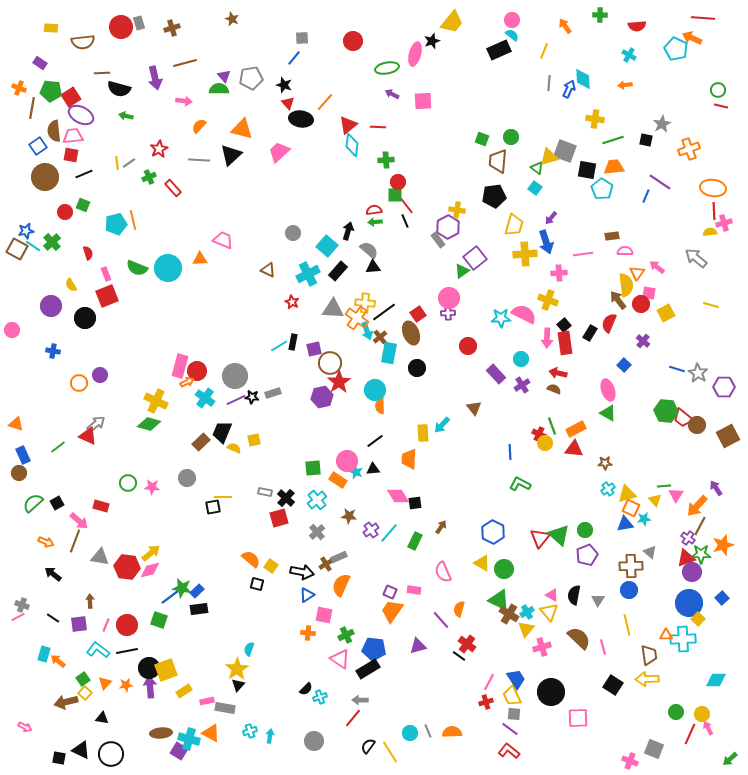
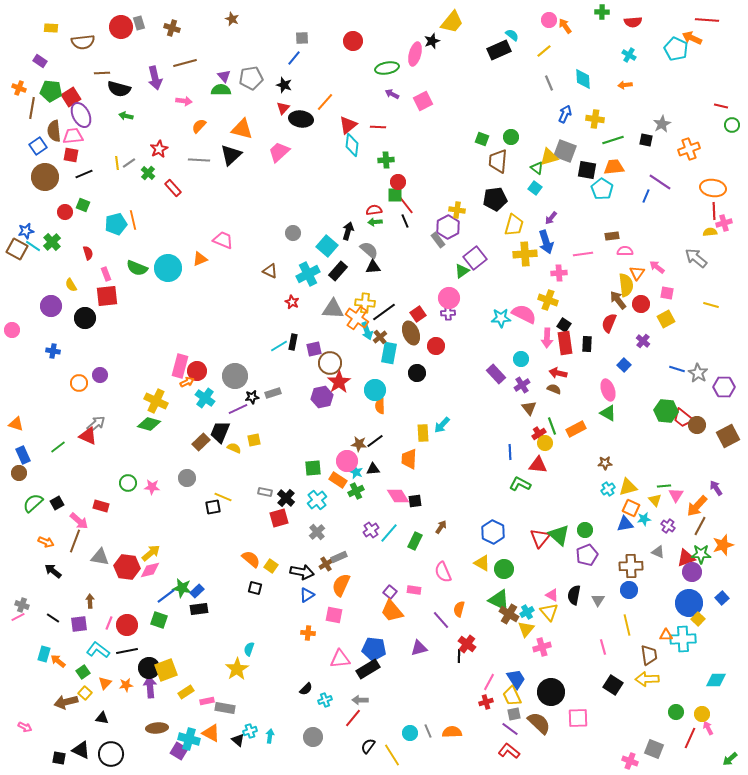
green cross at (600, 15): moved 2 px right, 3 px up
red line at (703, 18): moved 4 px right, 2 px down
pink circle at (512, 20): moved 37 px right
red semicircle at (637, 26): moved 4 px left, 4 px up
brown cross at (172, 28): rotated 35 degrees clockwise
yellow line at (544, 51): rotated 28 degrees clockwise
purple rectangle at (40, 63): moved 2 px up
gray line at (549, 83): rotated 28 degrees counterclockwise
green semicircle at (219, 89): moved 2 px right, 1 px down
blue arrow at (569, 89): moved 4 px left, 25 px down
green circle at (718, 90): moved 14 px right, 35 px down
pink square at (423, 101): rotated 24 degrees counterclockwise
red triangle at (288, 103): moved 5 px left, 5 px down; rotated 24 degrees clockwise
purple ellipse at (81, 115): rotated 35 degrees clockwise
green cross at (149, 177): moved 1 px left, 4 px up; rotated 24 degrees counterclockwise
black pentagon at (494, 196): moved 1 px right, 3 px down
orange triangle at (200, 259): rotated 21 degrees counterclockwise
brown triangle at (268, 270): moved 2 px right, 1 px down
pink square at (649, 293): moved 18 px right
red square at (107, 296): rotated 15 degrees clockwise
yellow square at (666, 313): moved 6 px down
black square at (564, 325): rotated 16 degrees counterclockwise
black rectangle at (590, 333): moved 3 px left, 11 px down; rotated 28 degrees counterclockwise
red circle at (468, 346): moved 32 px left
black circle at (417, 368): moved 5 px down
black star at (252, 397): rotated 16 degrees counterclockwise
purple line at (236, 400): moved 2 px right, 9 px down
brown triangle at (474, 408): moved 55 px right
black trapezoid at (222, 432): moved 2 px left
red cross at (539, 434): rotated 32 degrees clockwise
red triangle at (574, 449): moved 36 px left, 16 px down
yellow triangle at (627, 494): moved 1 px right, 7 px up
yellow line at (223, 497): rotated 24 degrees clockwise
black square at (415, 503): moved 2 px up
brown star at (349, 516): moved 10 px right, 72 px up
purple cross at (688, 538): moved 20 px left, 12 px up
gray triangle at (650, 552): moved 8 px right; rotated 16 degrees counterclockwise
black arrow at (53, 574): moved 3 px up
black square at (257, 584): moved 2 px left, 4 px down
purple square at (390, 592): rotated 16 degrees clockwise
blue line at (170, 597): moved 4 px left, 1 px up
orange trapezoid at (392, 611): rotated 75 degrees counterclockwise
pink square at (324, 615): moved 10 px right
pink line at (106, 625): moved 3 px right, 2 px up
green cross at (346, 635): moved 10 px right, 144 px up
brown semicircle at (579, 638): moved 40 px left, 85 px down
purple triangle at (418, 646): moved 1 px right, 2 px down
black line at (459, 656): rotated 56 degrees clockwise
pink triangle at (340, 659): rotated 40 degrees counterclockwise
green square at (83, 679): moved 7 px up
black triangle at (238, 685): moved 55 px down; rotated 32 degrees counterclockwise
yellow rectangle at (184, 691): moved 2 px right, 1 px down
cyan cross at (320, 697): moved 5 px right, 3 px down
gray square at (514, 714): rotated 16 degrees counterclockwise
brown ellipse at (161, 733): moved 4 px left, 5 px up
red line at (690, 734): moved 4 px down
gray circle at (314, 741): moved 1 px left, 4 px up
yellow line at (390, 752): moved 2 px right, 3 px down
